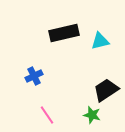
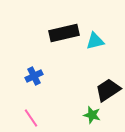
cyan triangle: moved 5 px left
black trapezoid: moved 2 px right
pink line: moved 16 px left, 3 px down
